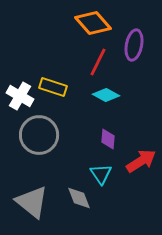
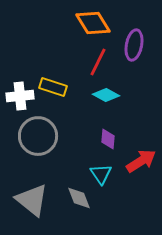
orange diamond: rotated 9 degrees clockwise
white cross: rotated 36 degrees counterclockwise
gray circle: moved 1 px left, 1 px down
gray triangle: moved 2 px up
